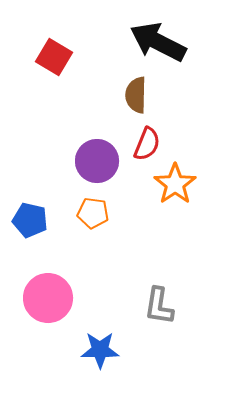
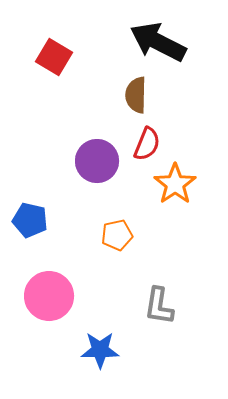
orange pentagon: moved 24 px right, 22 px down; rotated 20 degrees counterclockwise
pink circle: moved 1 px right, 2 px up
